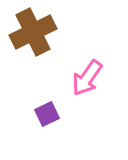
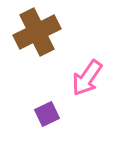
brown cross: moved 4 px right
